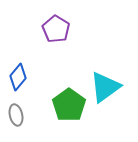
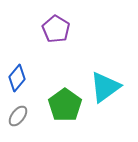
blue diamond: moved 1 px left, 1 px down
green pentagon: moved 4 px left
gray ellipse: moved 2 px right, 1 px down; rotated 50 degrees clockwise
